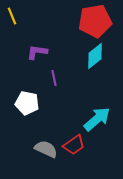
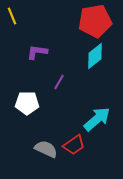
purple line: moved 5 px right, 4 px down; rotated 42 degrees clockwise
white pentagon: rotated 10 degrees counterclockwise
